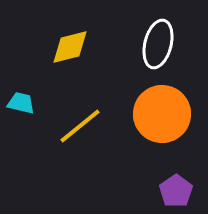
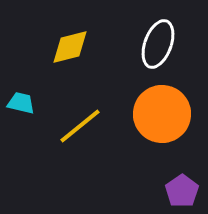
white ellipse: rotated 6 degrees clockwise
purple pentagon: moved 6 px right
